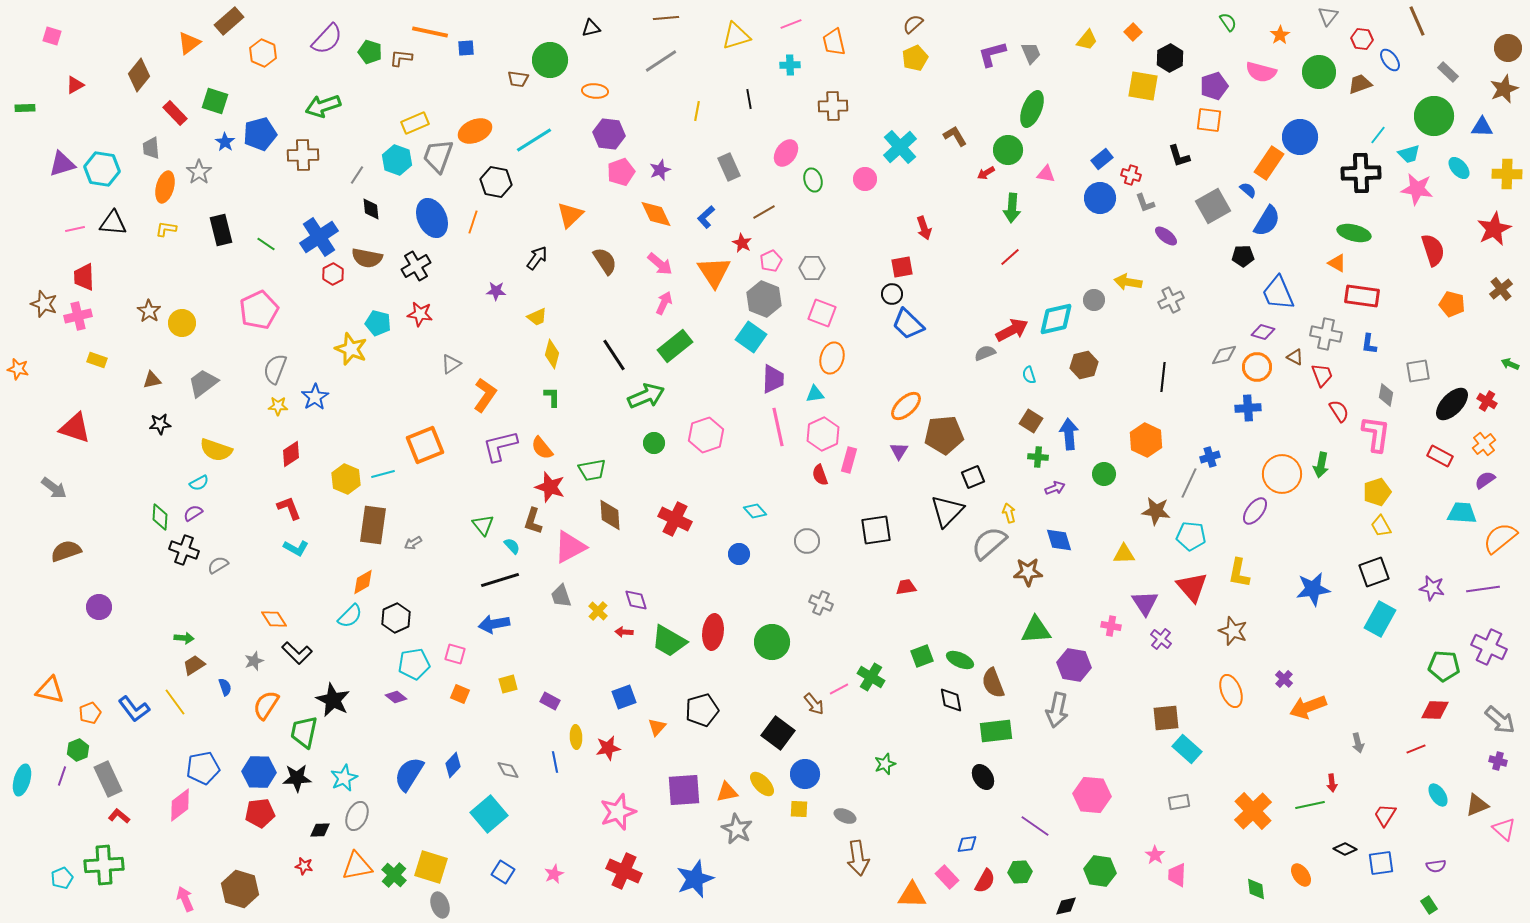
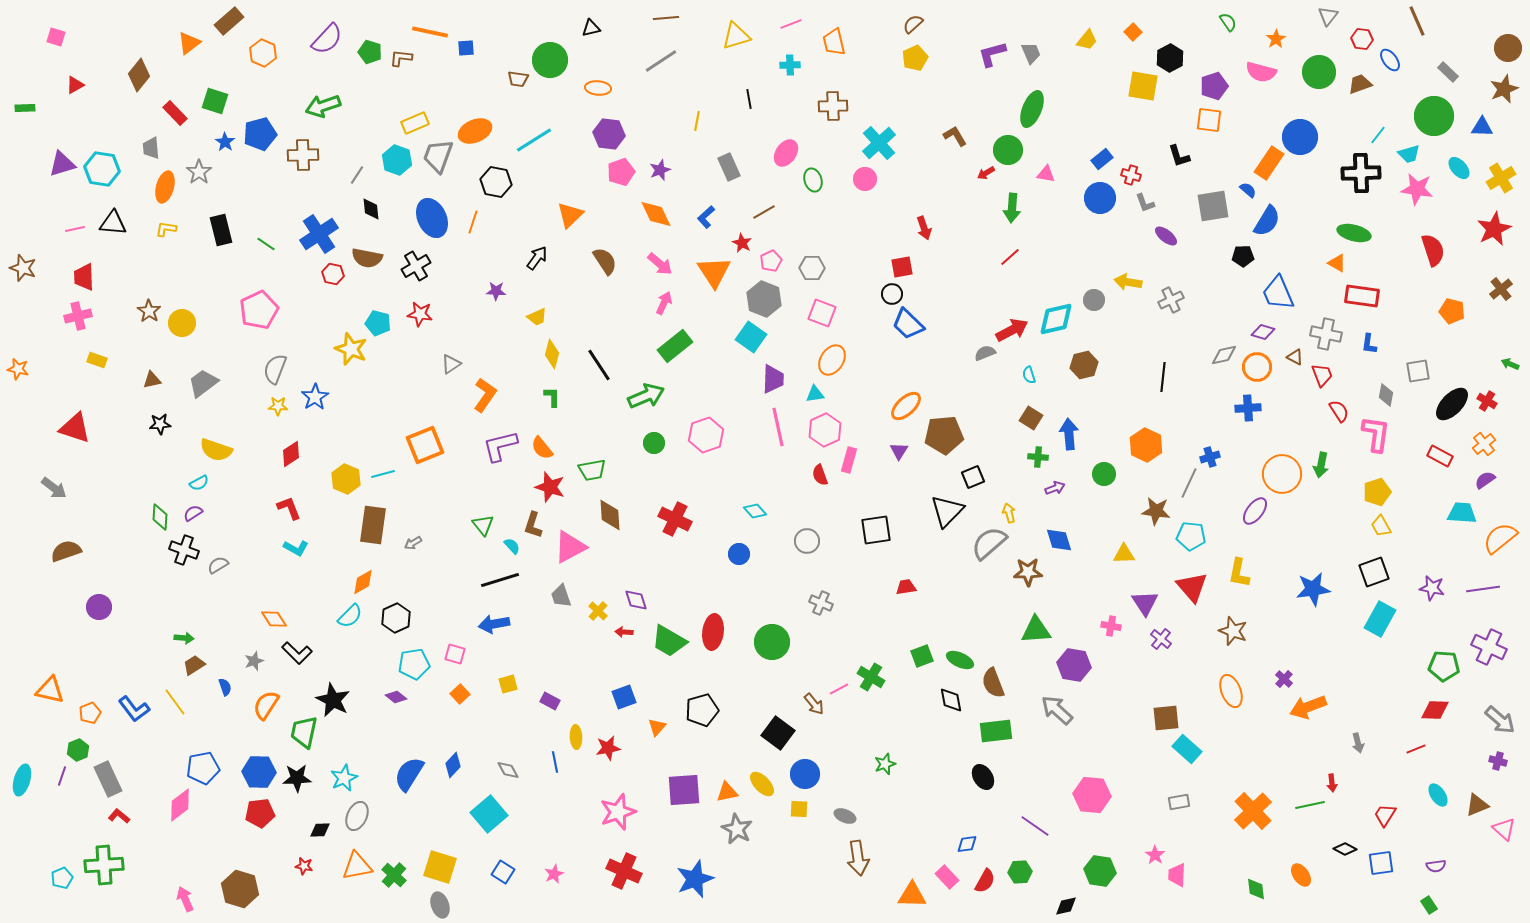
orange star at (1280, 35): moved 4 px left, 4 px down
pink square at (52, 36): moved 4 px right, 1 px down
orange ellipse at (595, 91): moved 3 px right, 3 px up
yellow line at (697, 111): moved 10 px down
cyan cross at (900, 147): moved 21 px left, 4 px up
yellow cross at (1507, 174): moved 6 px left, 4 px down; rotated 32 degrees counterclockwise
gray square at (1213, 206): rotated 20 degrees clockwise
blue cross at (319, 237): moved 3 px up
red hexagon at (333, 274): rotated 20 degrees counterclockwise
brown star at (44, 304): moved 21 px left, 36 px up
orange pentagon at (1452, 304): moved 7 px down
black line at (614, 355): moved 15 px left, 10 px down
orange ellipse at (832, 358): moved 2 px down; rotated 16 degrees clockwise
brown square at (1031, 421): moved 3 px up
pink hexagon at (823, 434): moved 2 px right, 4 px up
orange hexagon at (1146, 440): moved 5 px down
brown L-shape at (533, 521): moved 4 px down
orange square at (460, 694): rotated 24 degrees clockwise
gray arrow at (1057, 710): rotated 120 degrees clockwise
yellow square at (431, 867): moved 9 px right
